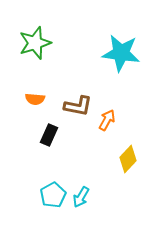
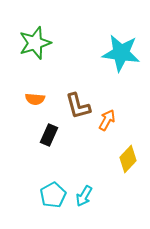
brown L-shape: rotated 64 degrees clockwise
cyan arrow: moved 3 px right, 1 px up
